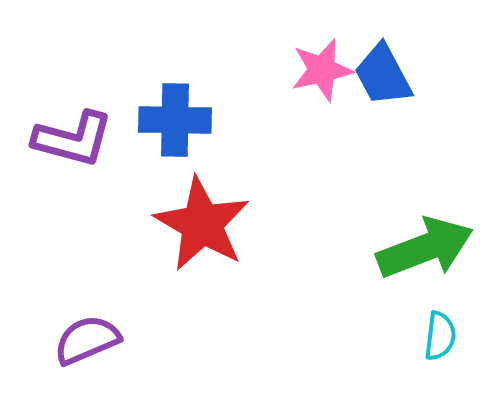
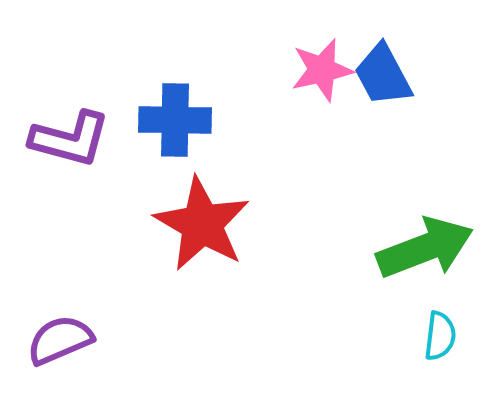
purple L-shape: moved 3 px left
purple semicircle: moved 27 px left
